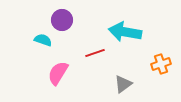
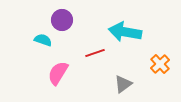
orange cross: moved 1 px left; rotated 24 degrees counterclockwise
